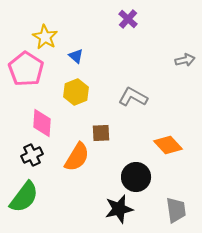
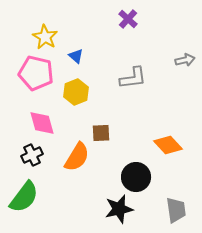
pink pentagon: moved 10 px right, 4 px down; rotated 20 degrees counterclockwise
gray L-shape: moved 19 px up; rotated 144 degrees clockwise
pink diamond: rotated 20 degrees counterclockwise
